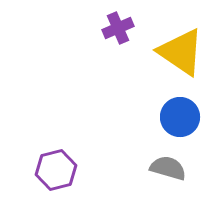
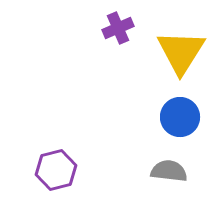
yellow triangle: rotated 28 degrees clockwise
gray semicircle: moved 1 px right, 3 px down; rotated 9 degrees counterclockwise
